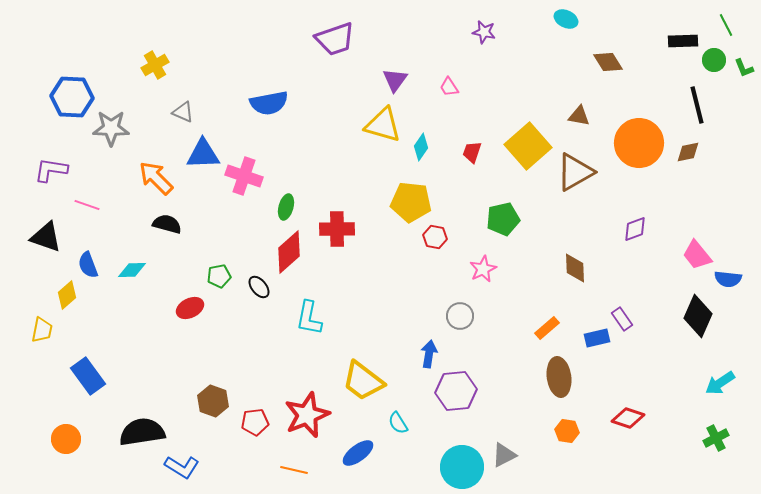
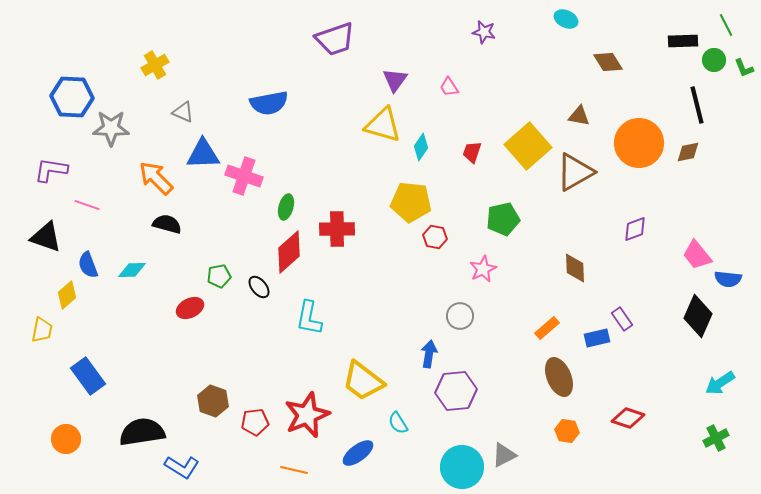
brown ellipse at (559, 377): rotated 15 degrees counterclockwise
